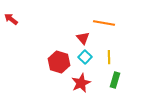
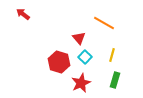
red arrow: moved 12 px right, 5 px up
orange line: rotated 20 degrees clockwise
red triangle: moved 4 px left
yellow line: moved 3 px right, 2 px up; rotated 16 degrees clockwise
